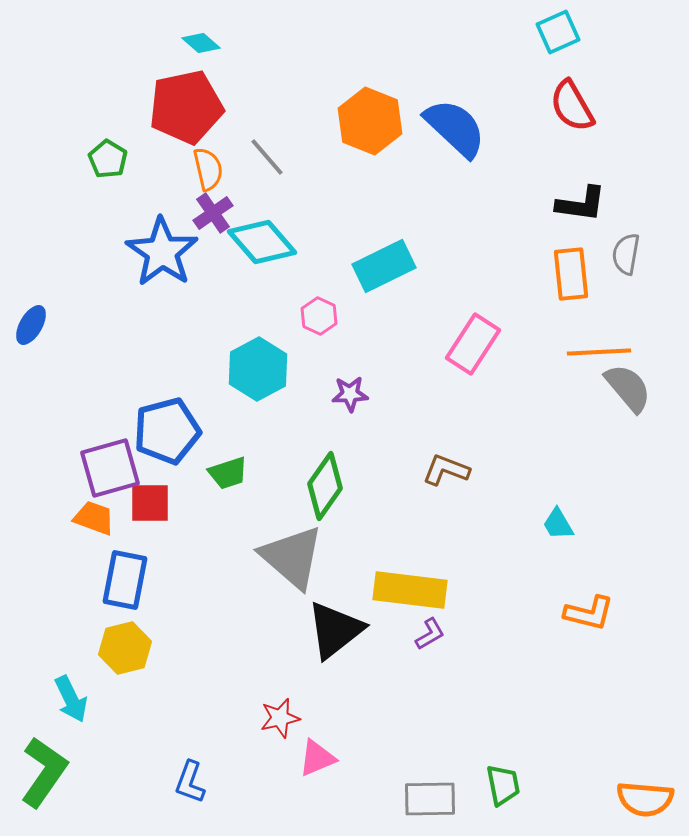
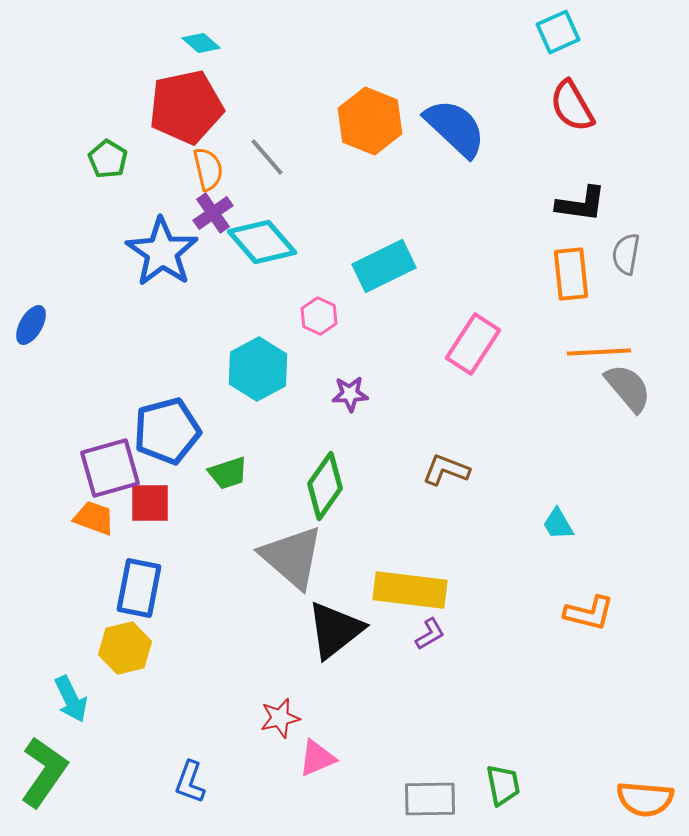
blue rectangle at (125, 580): moved 14 px right, 8 px down
